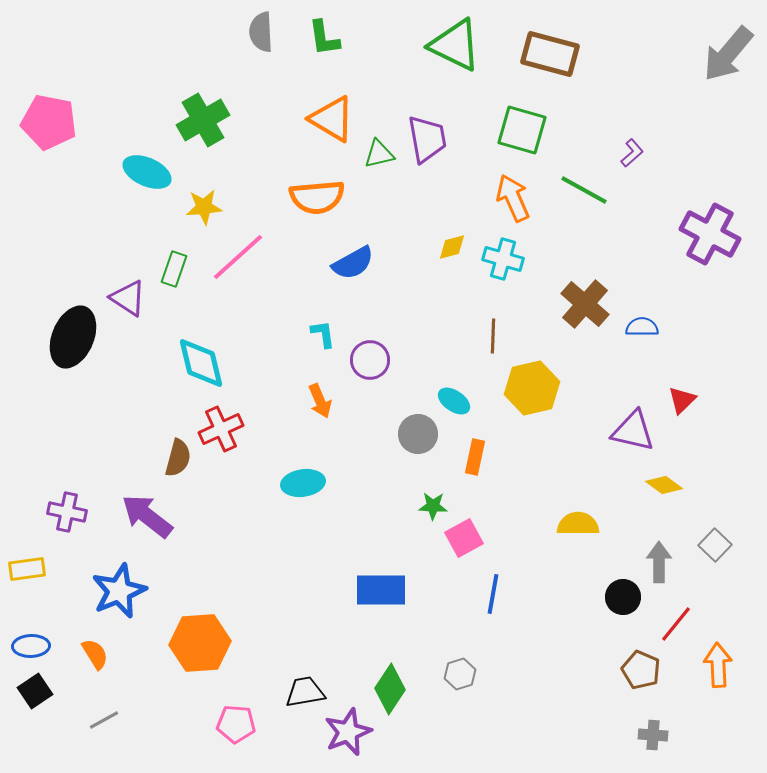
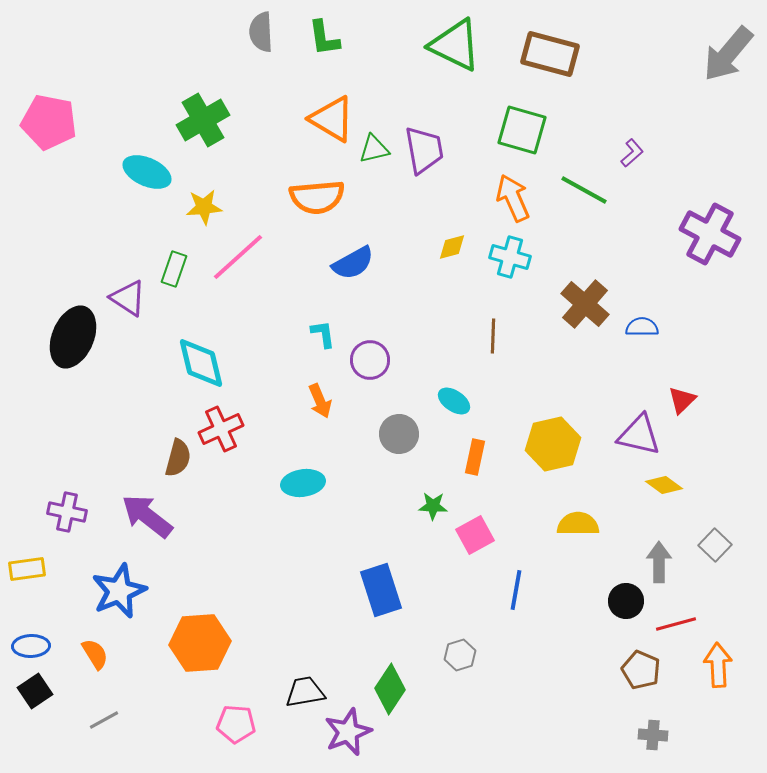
purple trapezoid at (427, 139): moved 3 px left, 11 px down
green triangle at (379, 154): moved 5 px left, 5 px up
cyan cross at (503, 259): moved 7 px right, 2 px up
yellow hexagon at (532, 388): moved 21 px right, 56 px down
purple triangle at (633, 431): moved 6 px right, 4 px down
gray circle at (418, 434): moved 19 px left
pink square at (464, 538): moved 11 px right, 3 px up
blue rectangle at (381, 590): rotated 72 degrees clockwise
blue line at (493, 594): moved 23 px right, 4 px up
black circle at (623, 597): moved 3 px right, 4 px down
red line at (676, 624): rotated 36 degrees clockwise
gray hexagon at (460, 674): moved 19 px up
